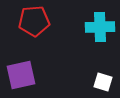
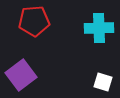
cyan cross: moved 1 px left, 1 px down
purple square: rotated 24 degrees counterclockwise
